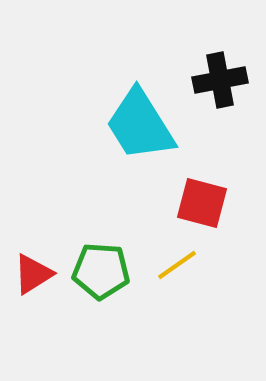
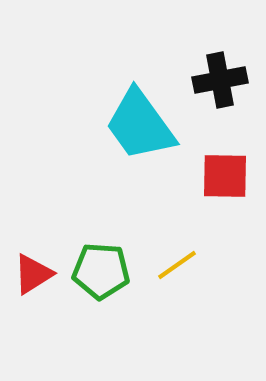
cyan trapezoid: rotated 4 degrees counterclockwise
red square: moved 23 px right, 27 px up; rotated 14 degrees counterclockwise
